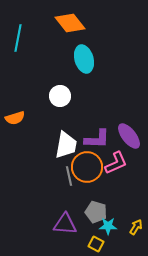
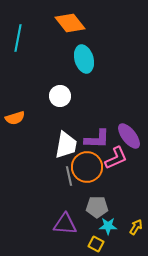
pink L-shape: moved 5 px up
gray pentagon: moved 1 px right, 5 px up; rotated 15 degrees counterclockwise
